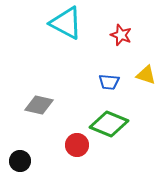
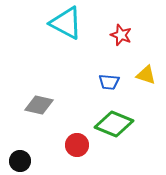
green diamond: moved 5 px right
